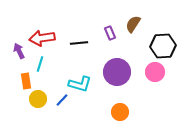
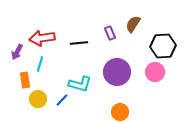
purple arrow: moved 2 px left, 1 px down; rotated 126 degrees counterclockwise
orange rectangle: moved 1 px left, 1 px up
